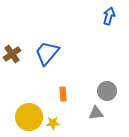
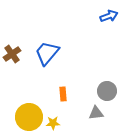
blue arrow: rotated 54 degrees clockwise
